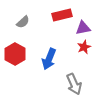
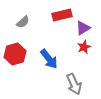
purple triangle: rotated 21 degrees counterclockwise
red hexagon: rotated 15 degrees clockwise
blue arrow: rotated 60 degrees counterclockwise
